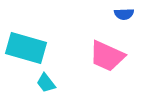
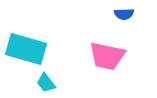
cyan rectangle: moved 1 px down
pink trapezoid: rotated 12 degrees counterclockwise
